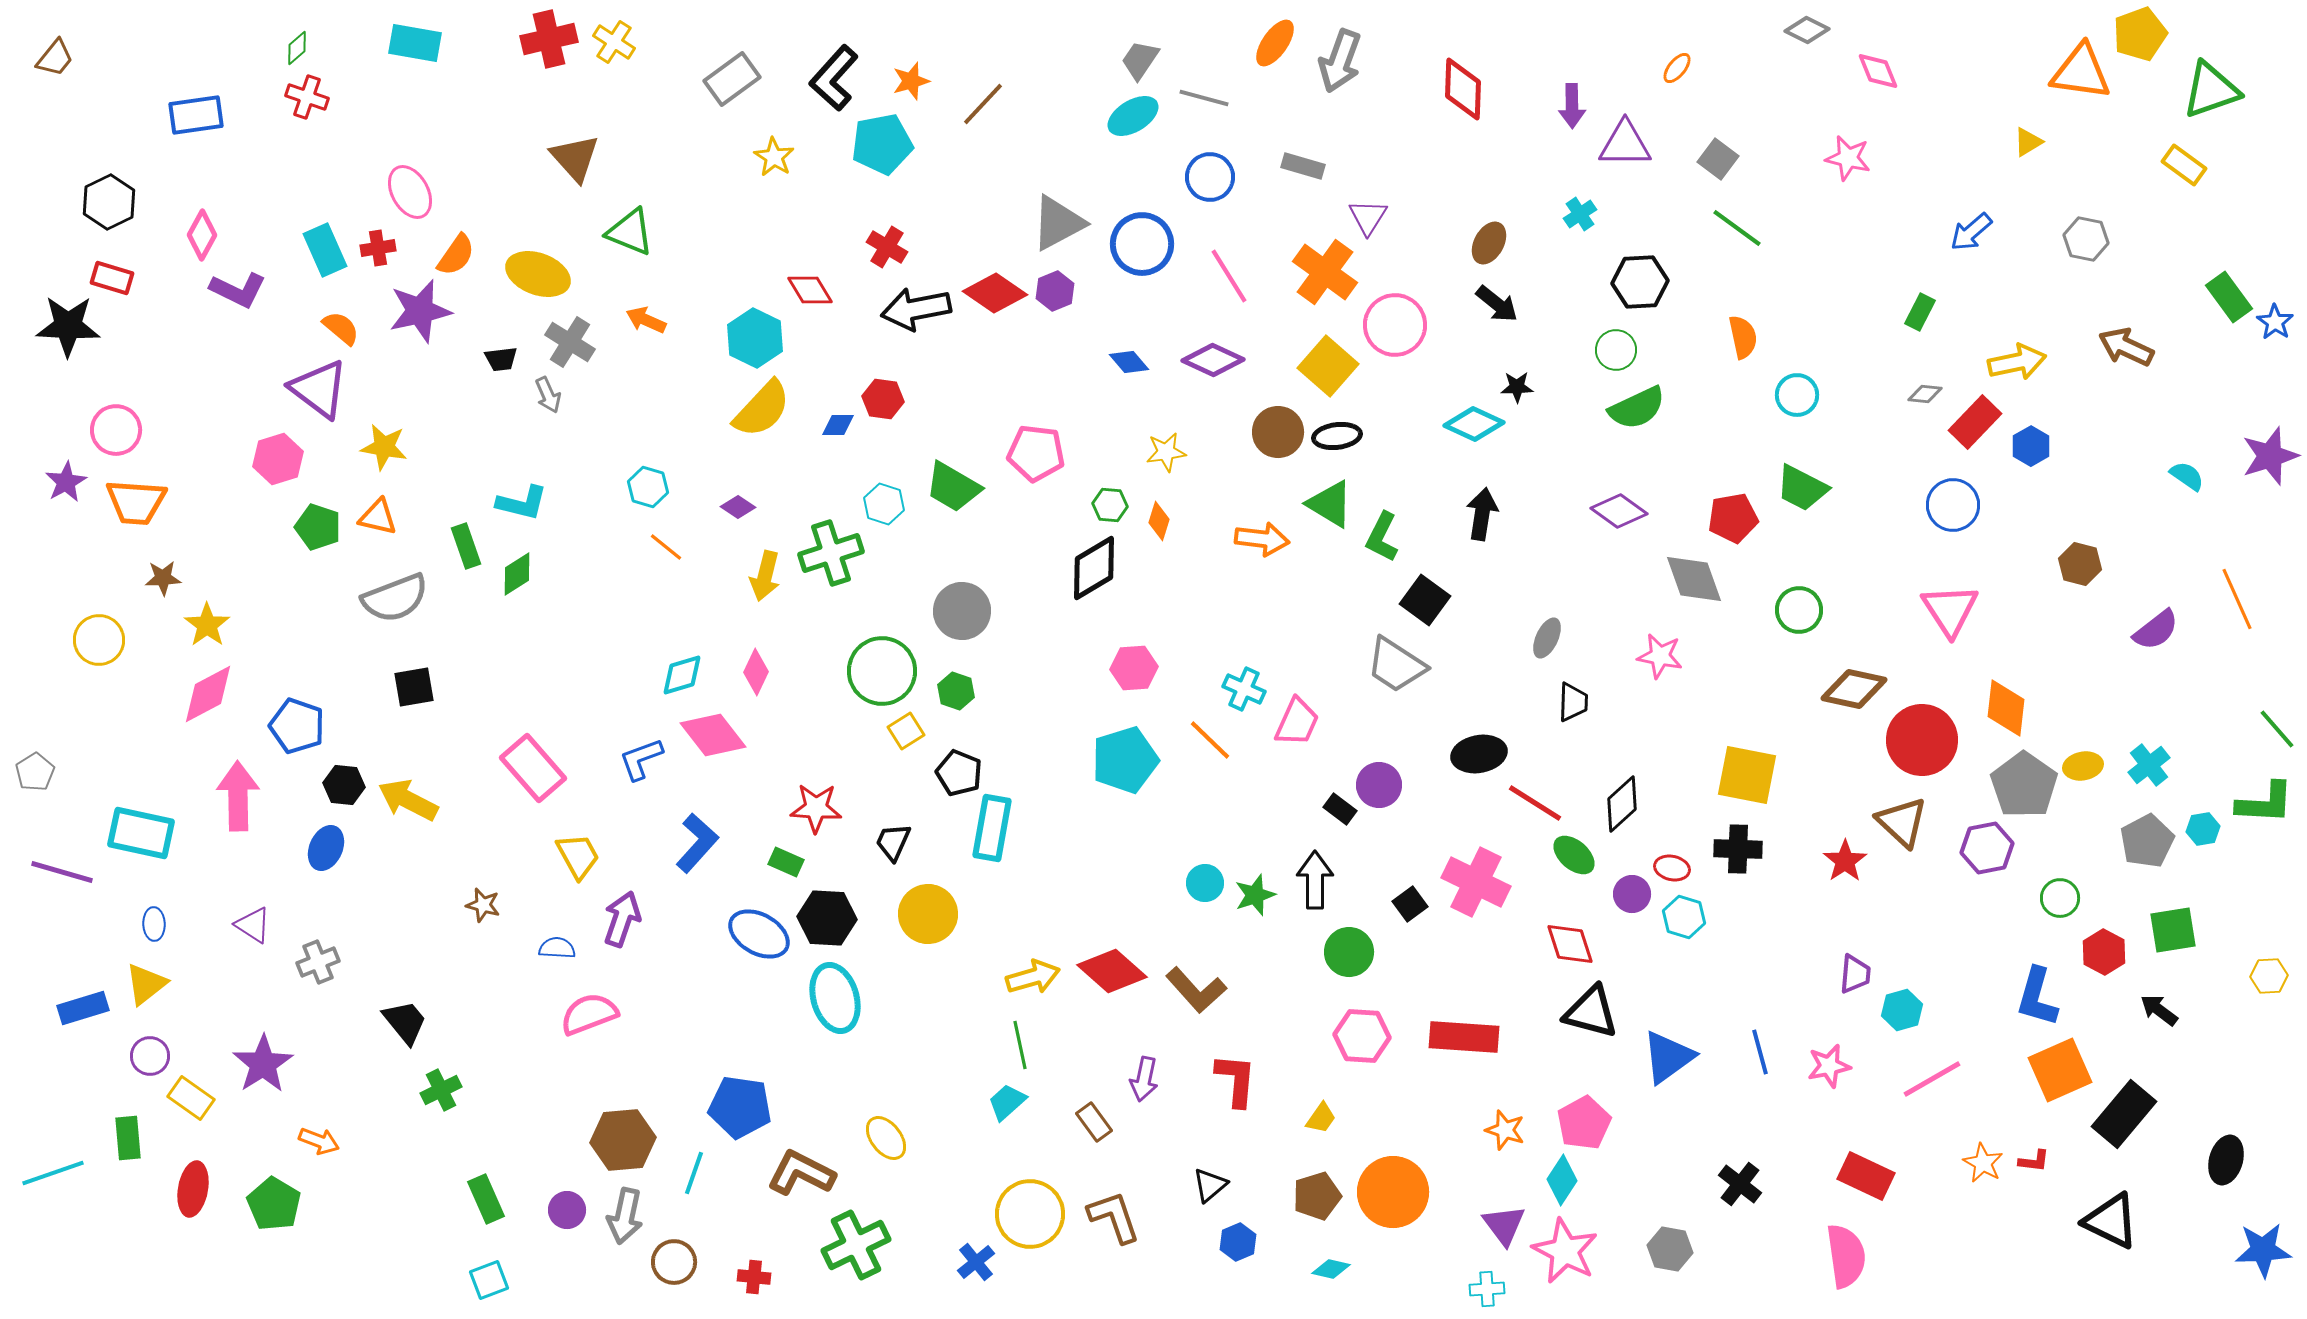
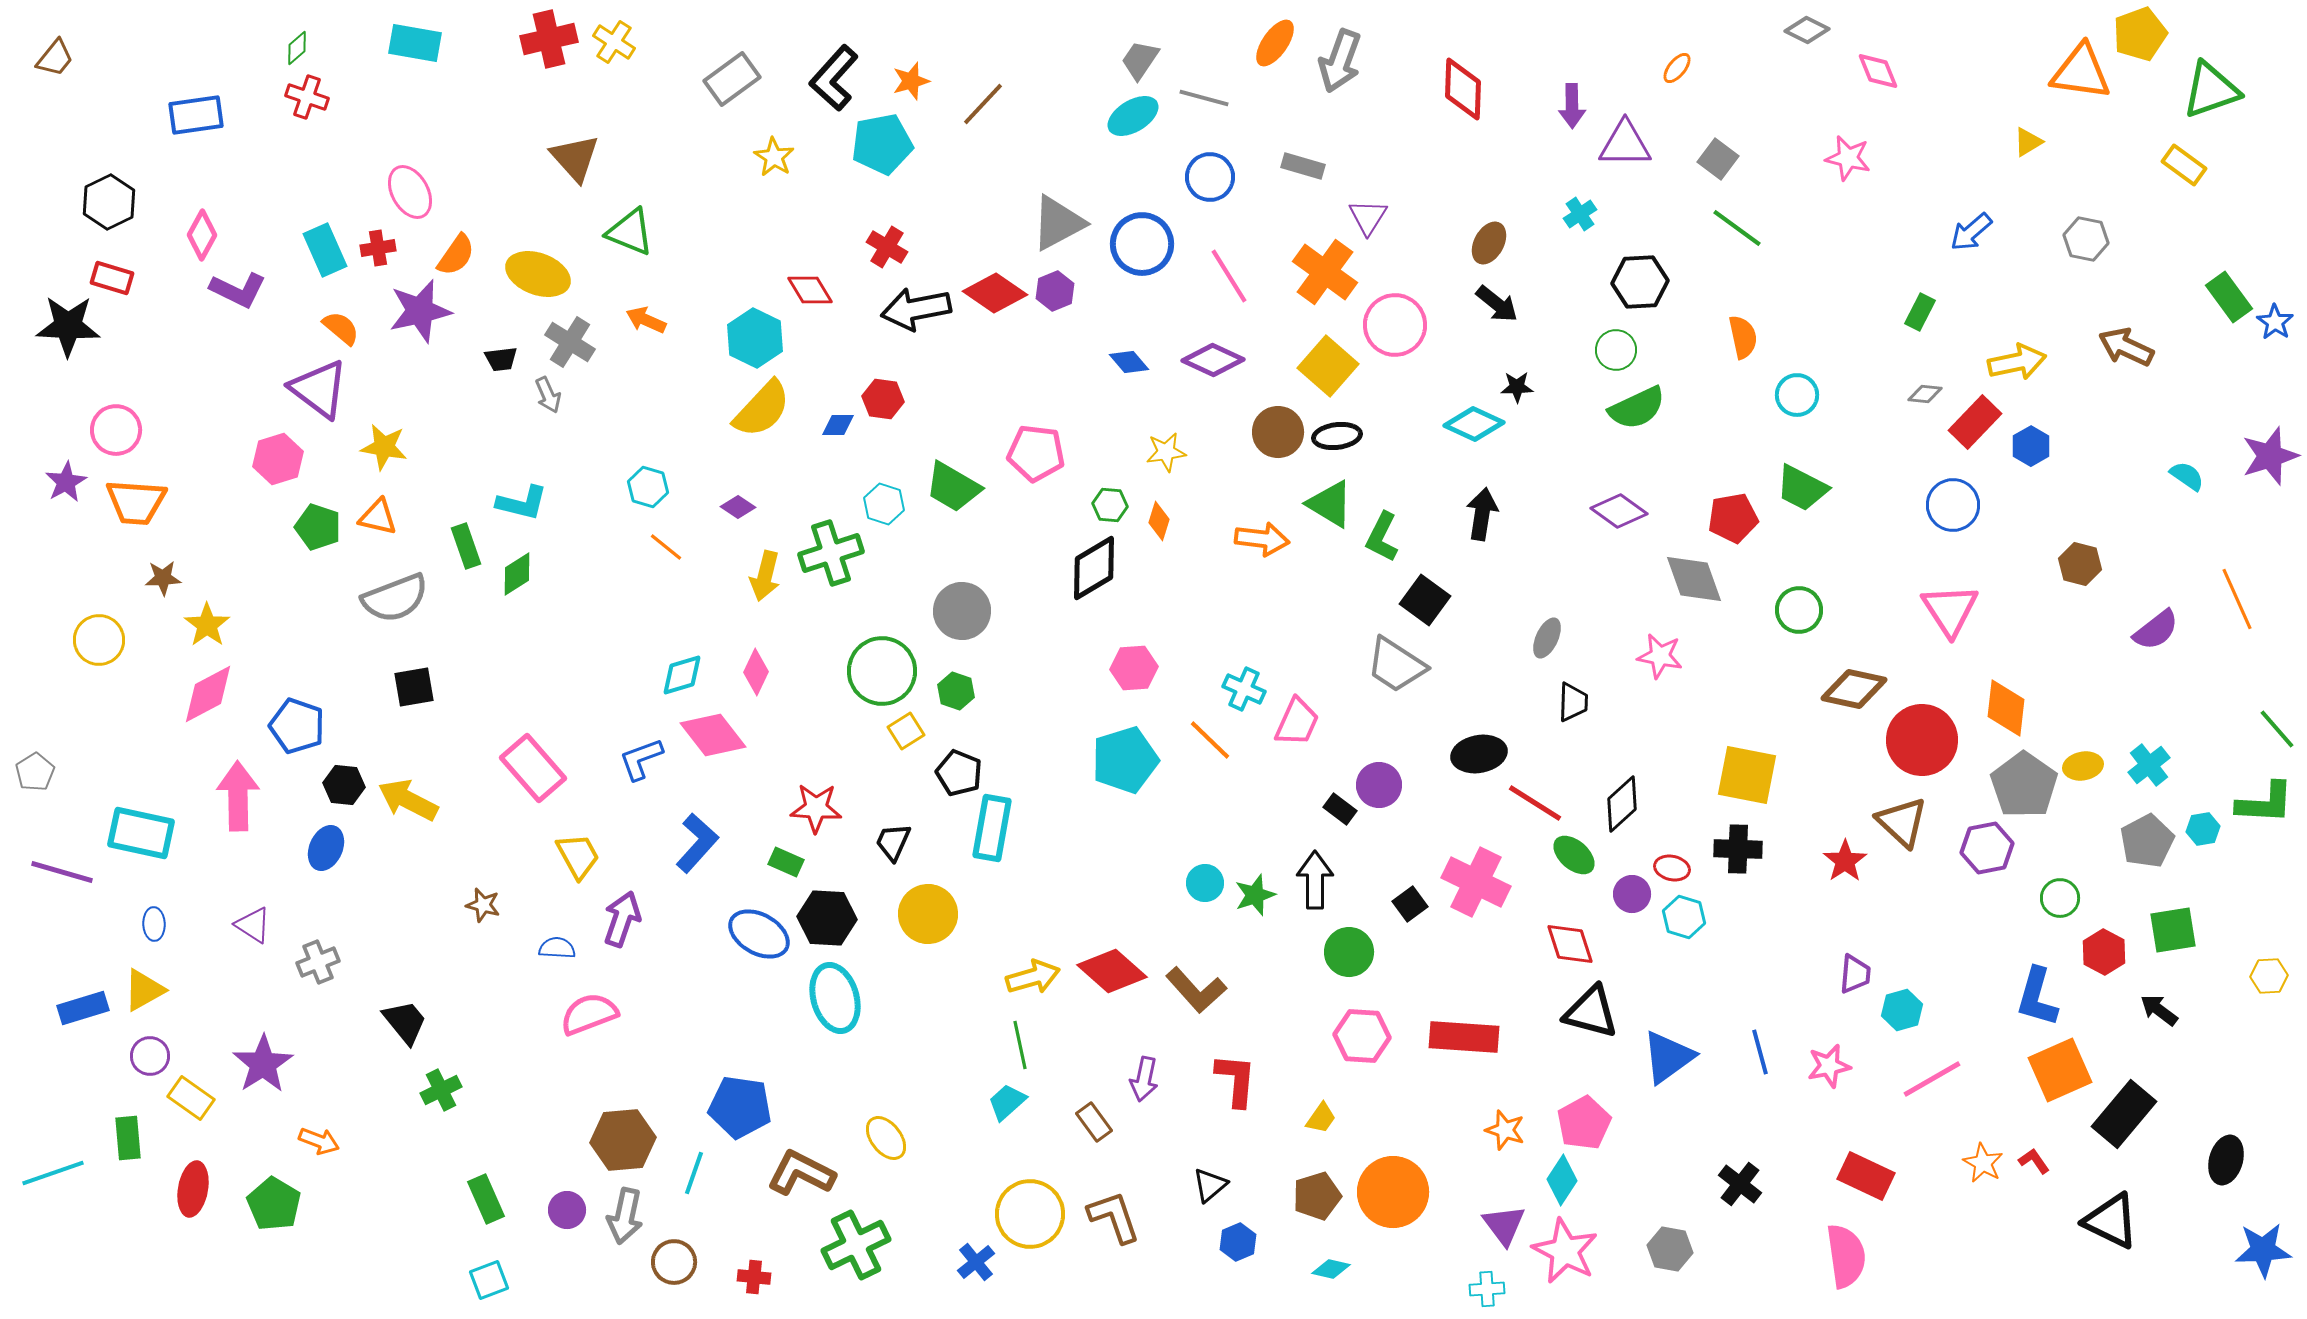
yellow triangle at (146, 984): moved 2 px left, 6 px down; rotated 9 degrees clockwise
red L-shape at (2034, 1161): rotated 132 degrees counterclockwise
